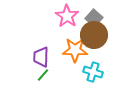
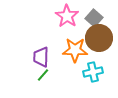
brown circle: moved 5 px right, 3 px down
cyan cross: rotated 30 degrees counterclockwise
